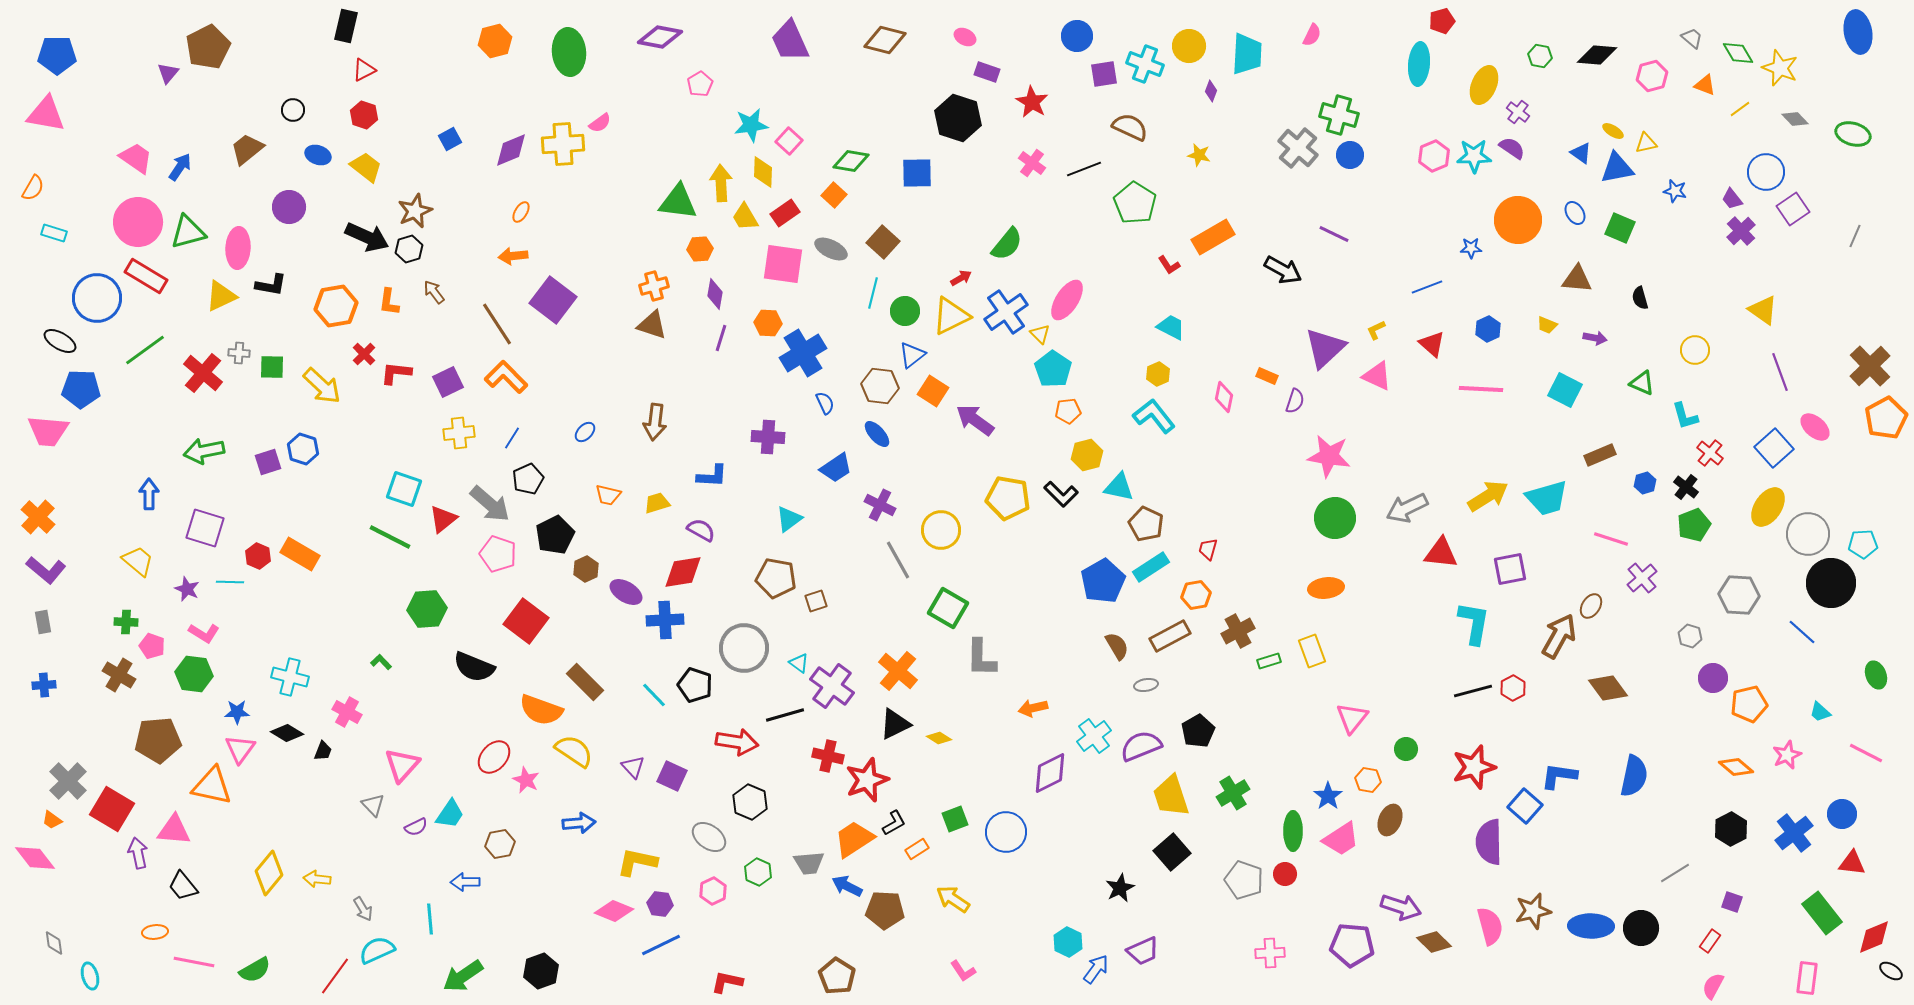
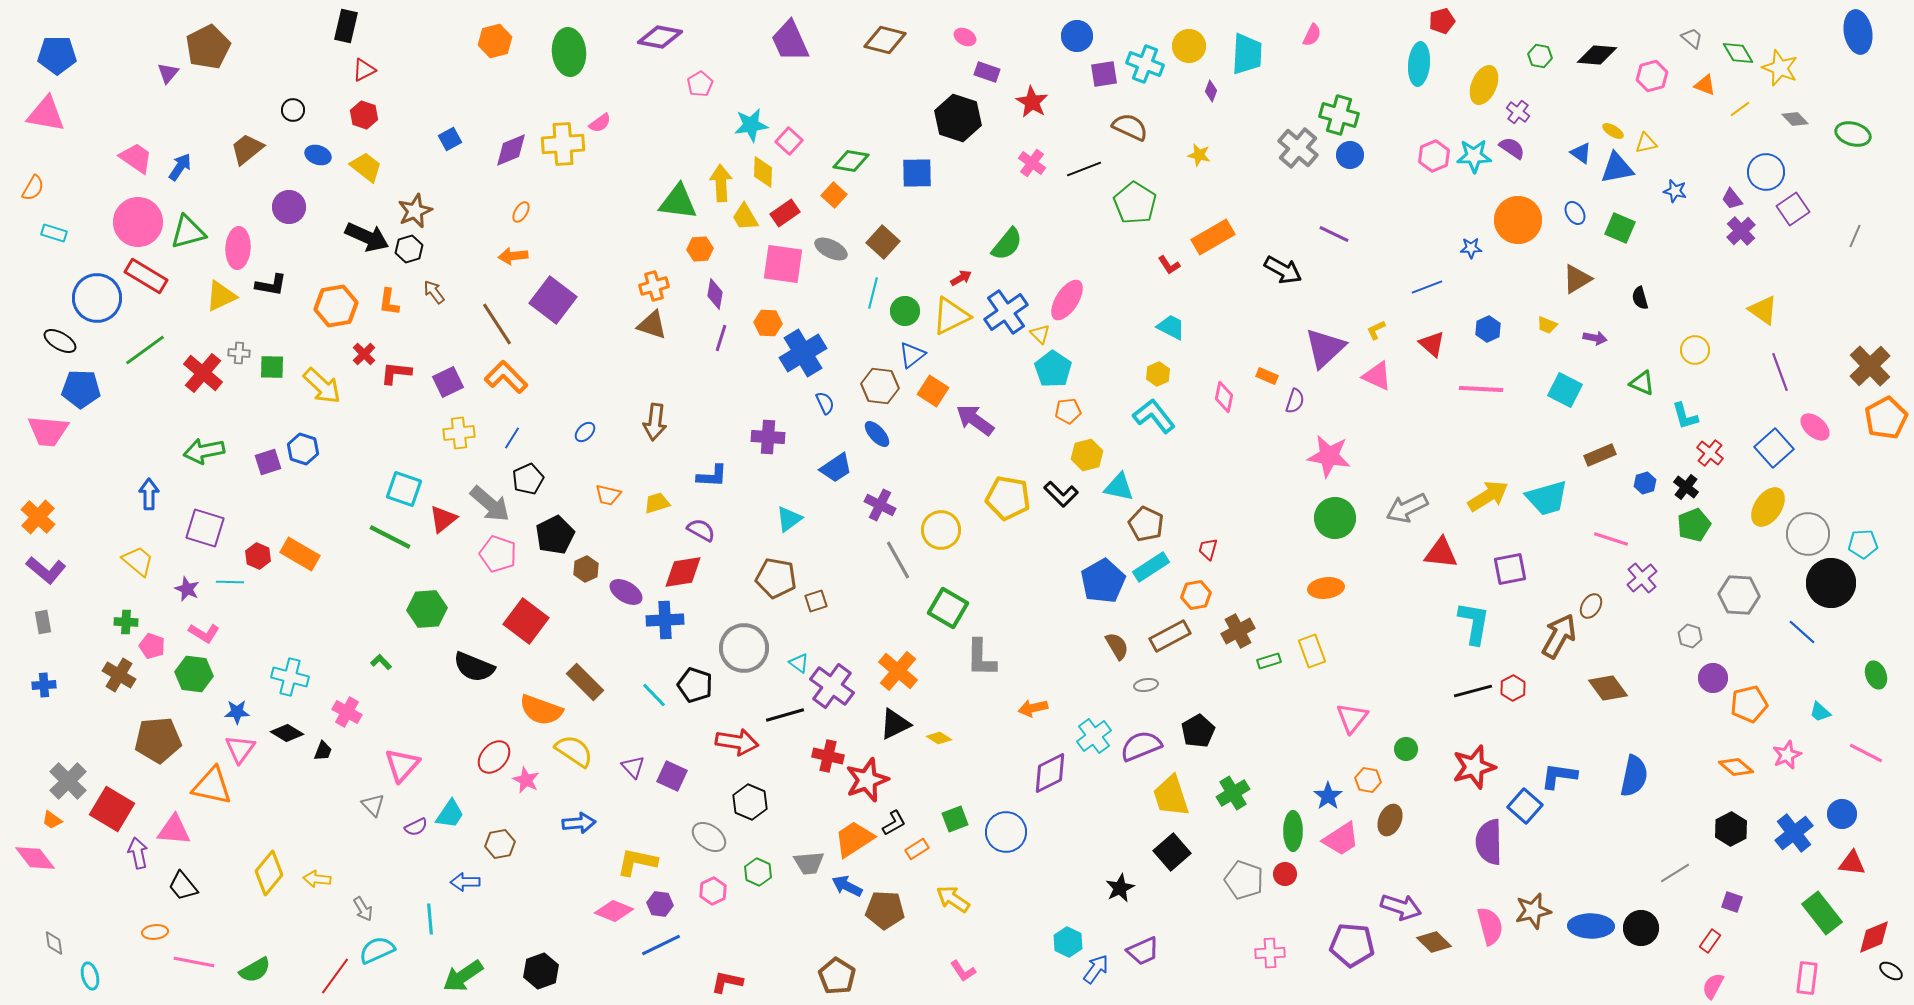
brown triangle at (1577, 279): rotated 36 degrees counterclockwise
